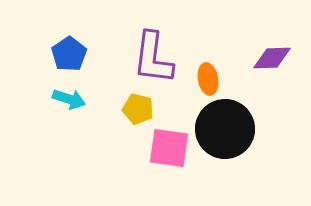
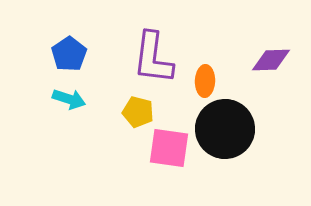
purple diamond: moved 1 px left, 2 px down
orange ellipse: moved 3 px left, 2 px down; rotated 12 degrees clockwise
yellow pentagon: moved 3 px down
